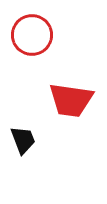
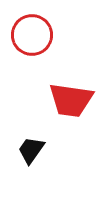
black trapezoid: moved 8 px right, 10 px down; rotated 124 degrees counterclockwise
